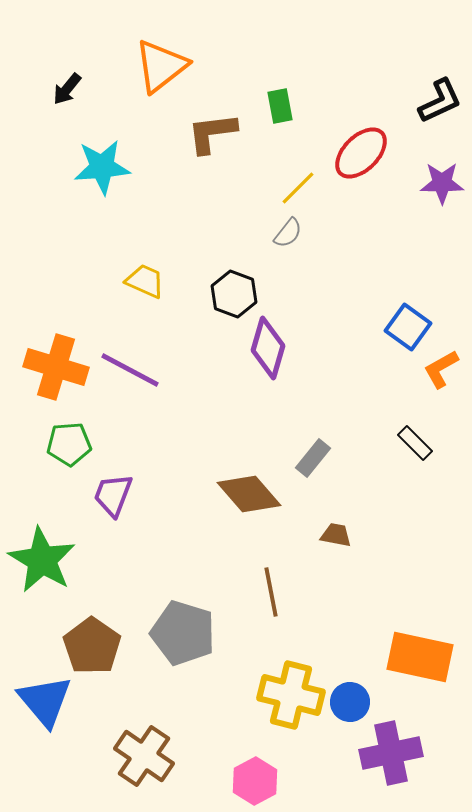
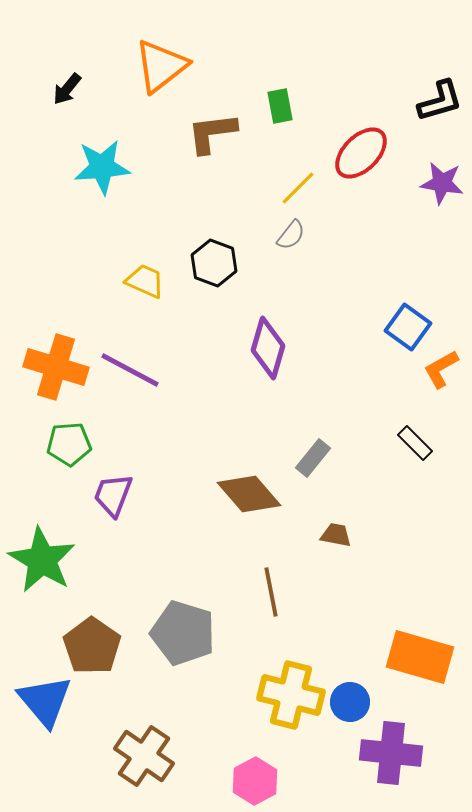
black L-shape: rotated 9 degrees clockwise
purple star: rotated 9 degrees clockwise
gray semicircle: moved 3 px right, 2 px down
black hexagon: moved 20 px left, 31 px up
orange rectangle: rotated 4 degrees clockwise
purple cross: rotated 18 degrees clockwise
